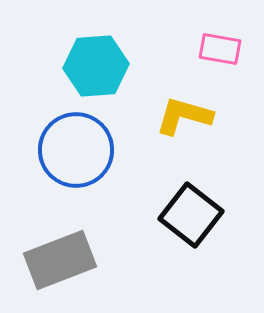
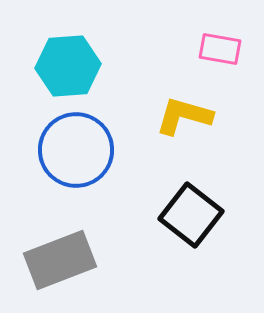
cyan hexagon: moved 28 px left
